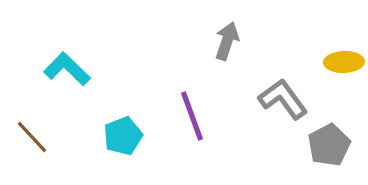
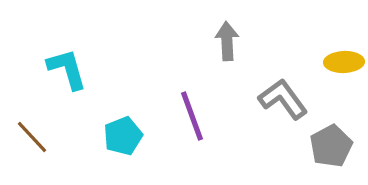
gray arrow: rotated 21 degrees counterclockwise
cyan L-shape: rotated 30 degrees clockwise
gray pentagon: moved 2 px right, 1 px down
